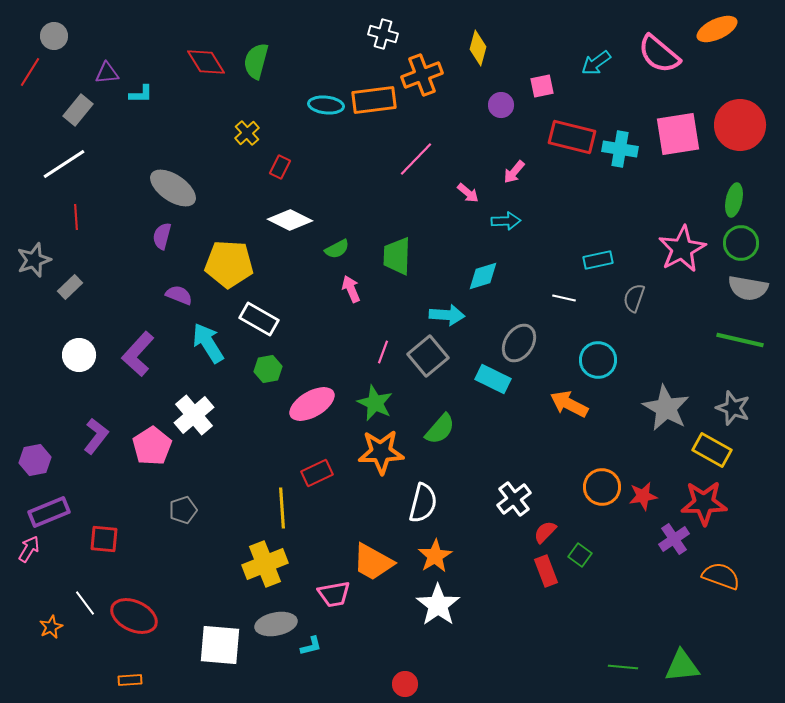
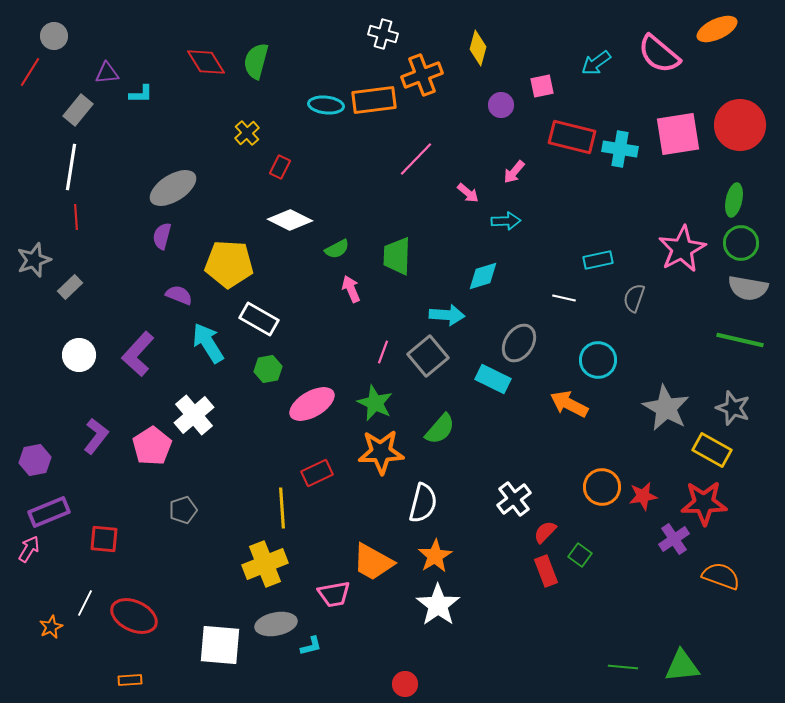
white line at (64, 164): moved 7 px right, 3 px down; rotated 48 degrees counterclockwise
gray ellipse at (173, 188): rotated 66 degrees counterclockwise
white line at (85, 603): rotated 64 degrees clockwise
